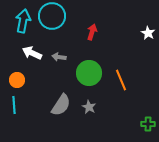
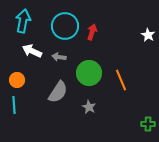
cyan circle: moved 13 px right, 10 px down
white star: moved 2 px down
white arrow: moved 2 px up
gray semicircle: moved 3 px left, 13 px up
